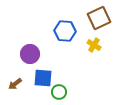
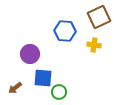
brown square: moved 1 px up
yellow cross: rotated 24 degrees counterclockwise
brown arrow: moved 4 px down
